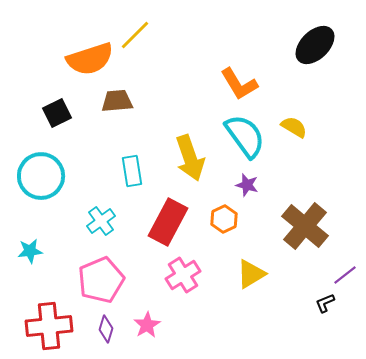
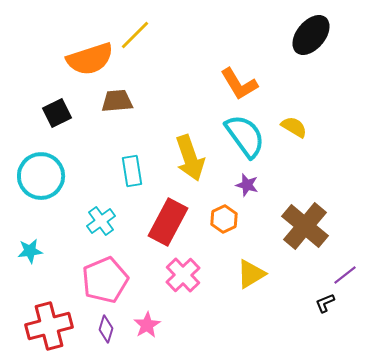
black ellipse: moved 4 px left, 10 px up; rotated 6 degrees counterclockwise
pink cross: rotated 12 degrees counterclockwise
pink pentagon: moved 4 px right
red cross: rotated 9 degrees counterclockwise
